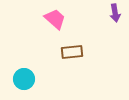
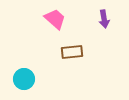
purple arrow: moved 11 px left, 6 px down
